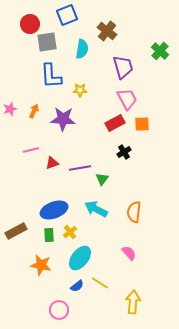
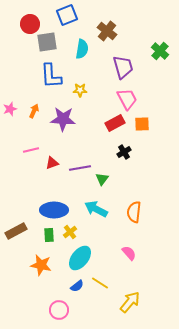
blue ellipse: rotated 20 degrees clockwise
yellow arrow: moved 3 px left; rotated 35 degrees clockwise
